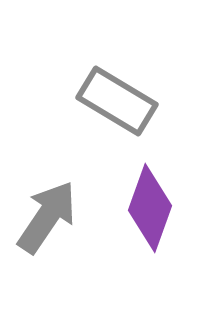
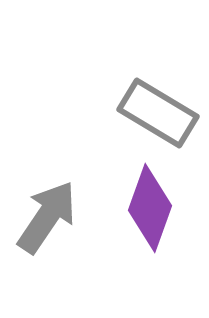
gray rectangle: moved 41 px right, 12 px down
